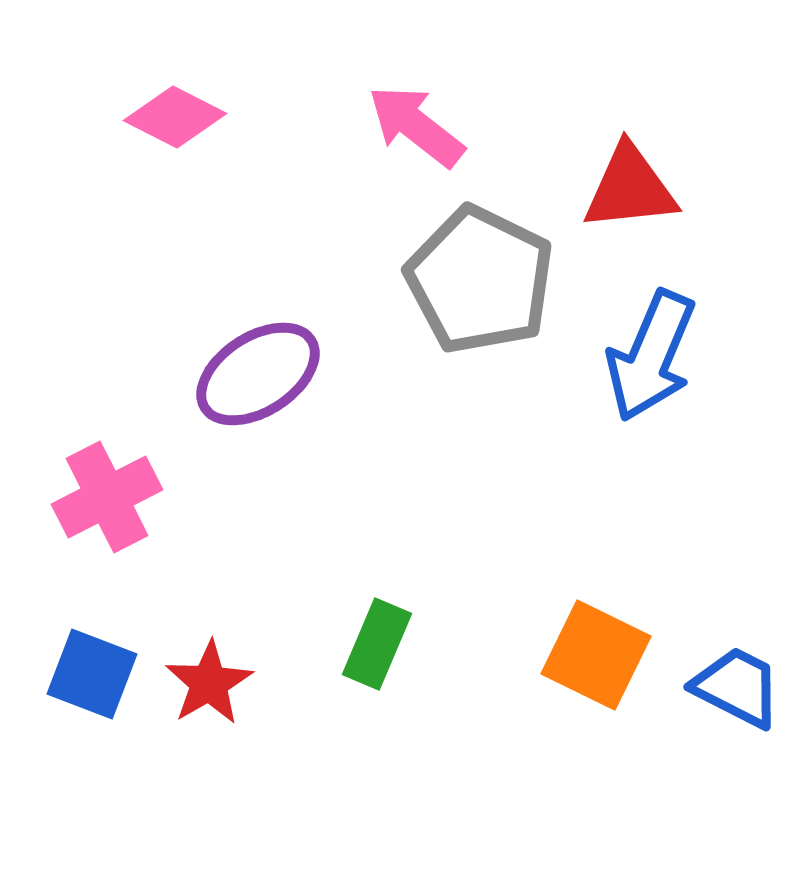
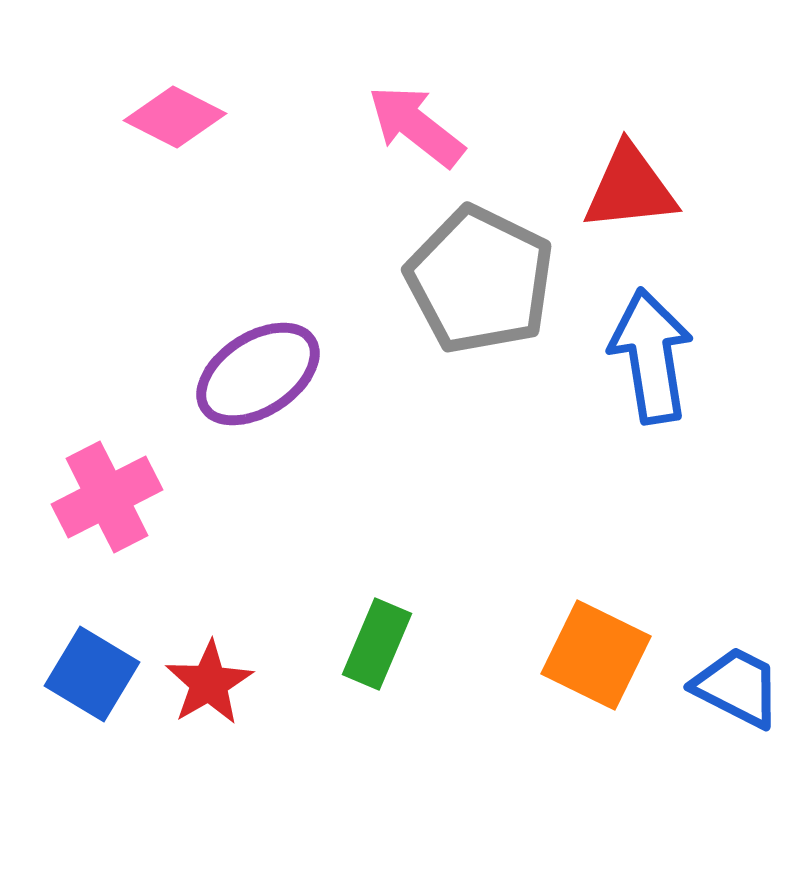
blue arrow: rotated 148 degrees clockwise
blue square: rotated 10 degrees clockwise
